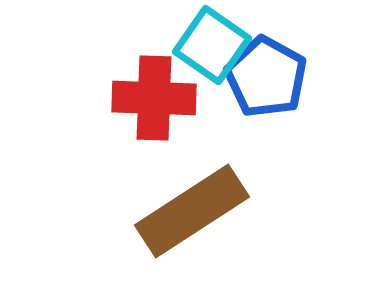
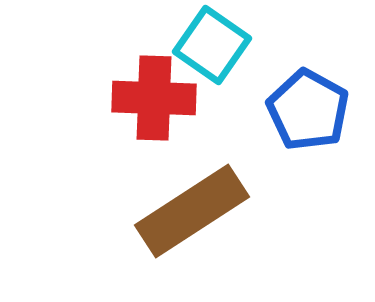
blue pentagon: moved 42 px right, 33 px down
